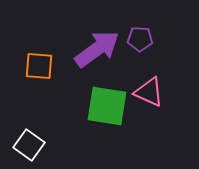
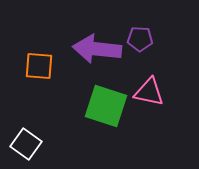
purple arrow: rotated 138 degrees counterclockwise
pink triangle: rotated 12 degrees counterclockwise
green square: moved 1 px left; rotated 9 degrees clockwise
white square: moved 3 px left, 1 px up
